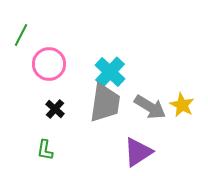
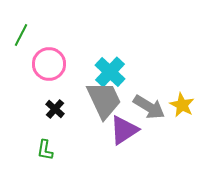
gray trapezoid: moved 1 px left, 3 px up; rotated 33 degrees counterclockwise
gray arrow: moved 1 px left
purple triangle: moved 14 px left, 22 px up
